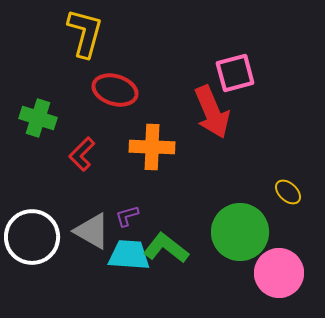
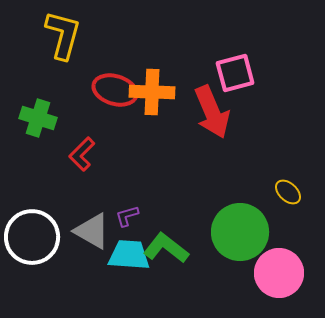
yellow L-shape: moved 22 px left, 2 px down
orange cross: moved 55 px up
